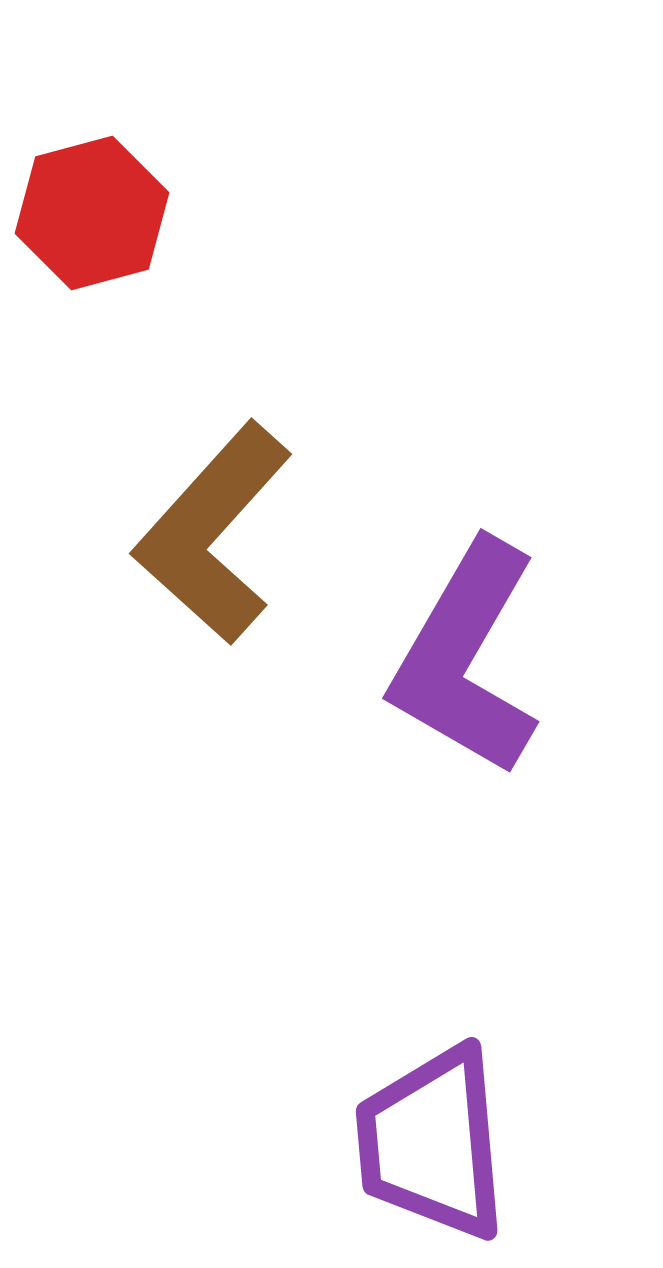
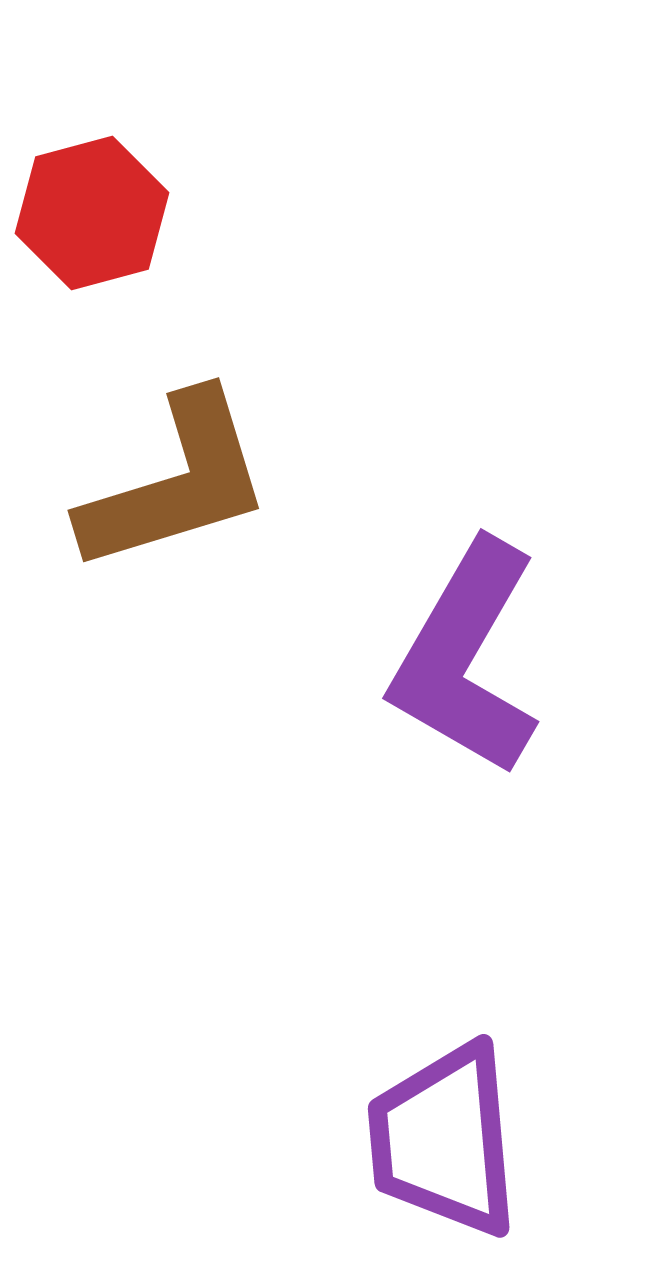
brown L-shape: moved 37 px left, 50 px up; rotated 149 degrees counterclockwise
purple trapezoid: moved 12 px right, 3 px up
